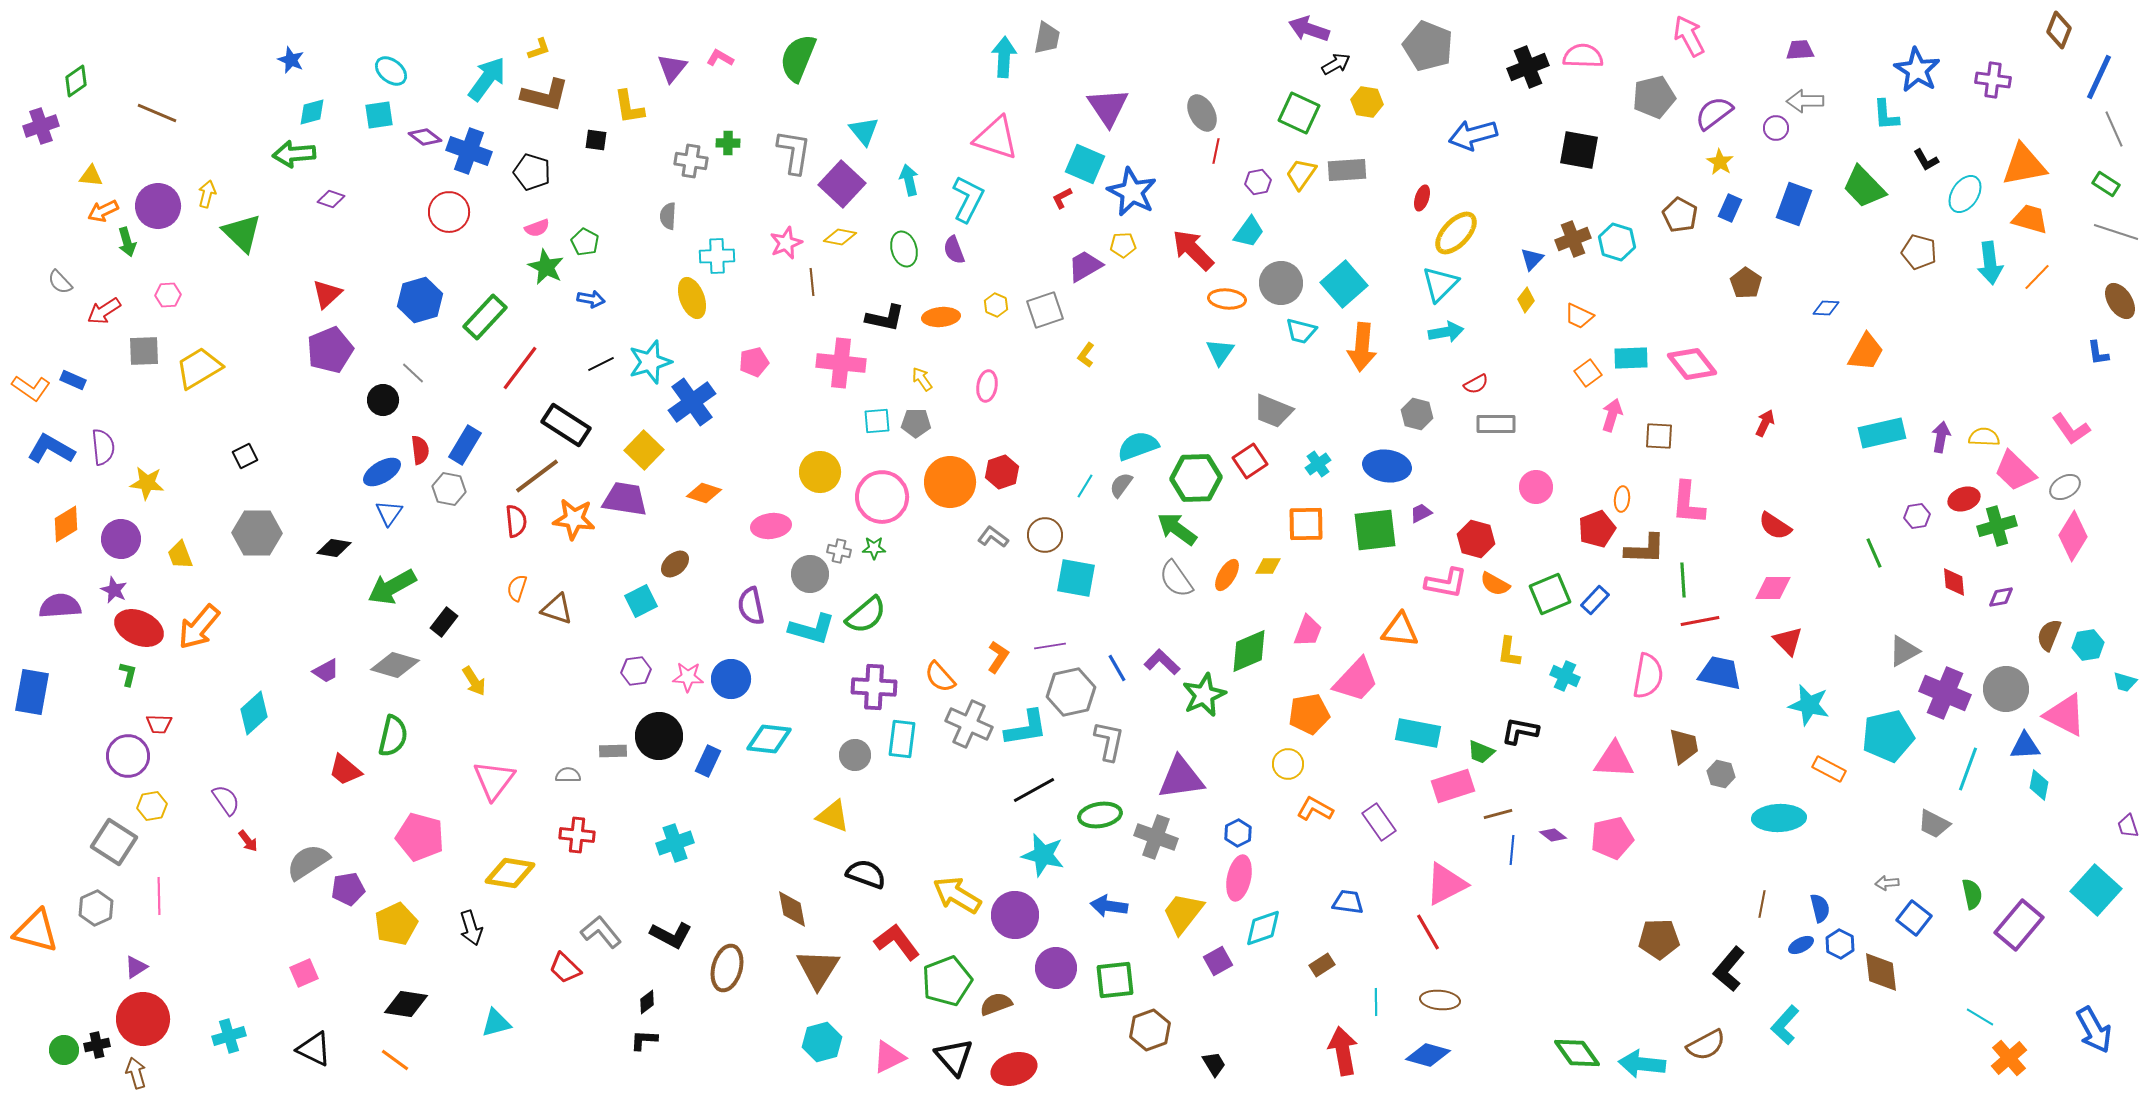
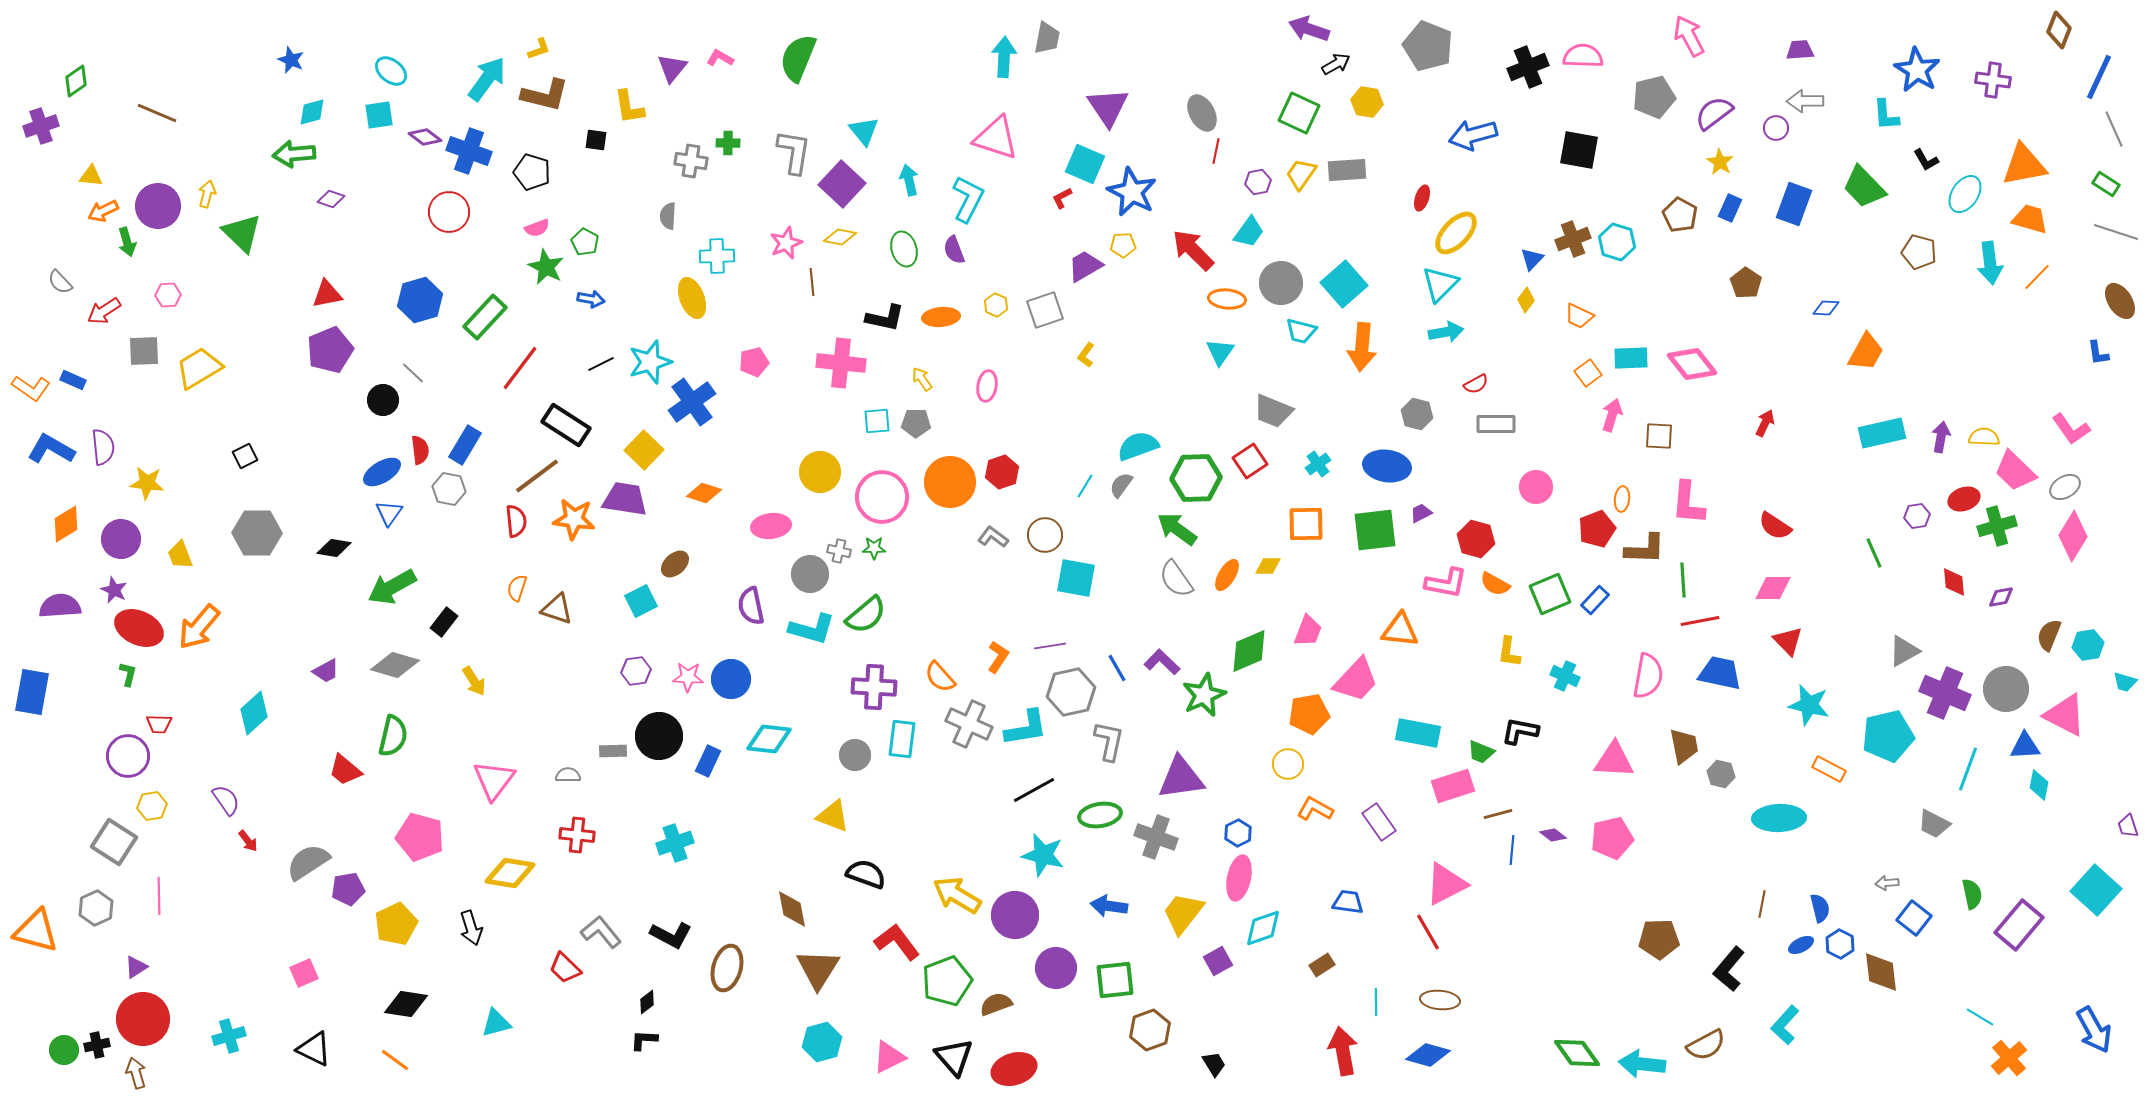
red triangle at (327, 294): rotated 32 degrees clockwise
